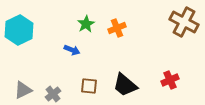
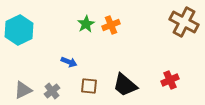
orange cross: moved 6 px left, 3 px up
blue arrow: moved 3 px left, 12 px down
gray cross: moved 1 px left, 3 px up
